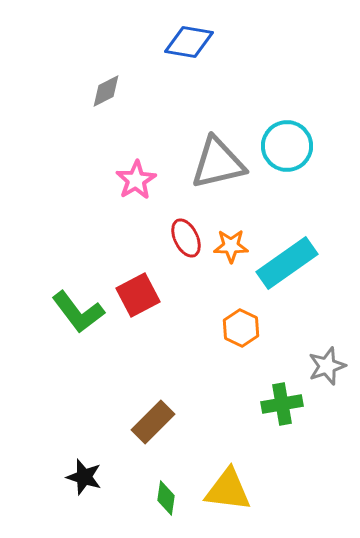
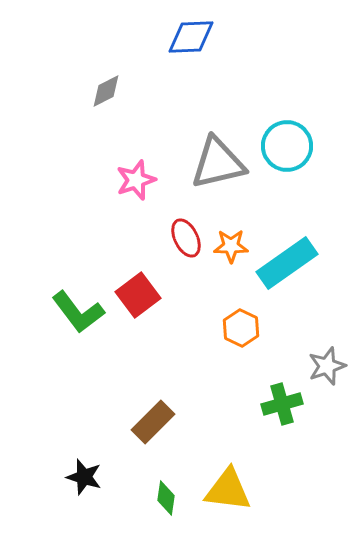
blue diamond: moved 2 px right, 5 px up; rotated 12 degrees counterclockwise
pink star: rotated 12 degrees clockwise
red square: rotated 9 degrees counterclockwise
green cross: rotated 6 degrees counterclockwise
